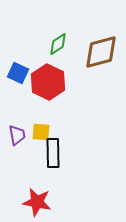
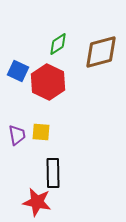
blue square: moved 2 px up
black rectangle: moved 20 px down
